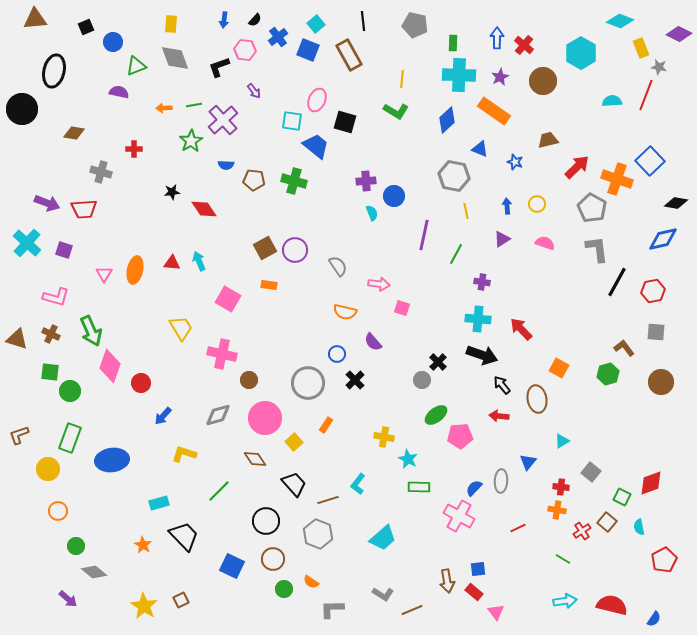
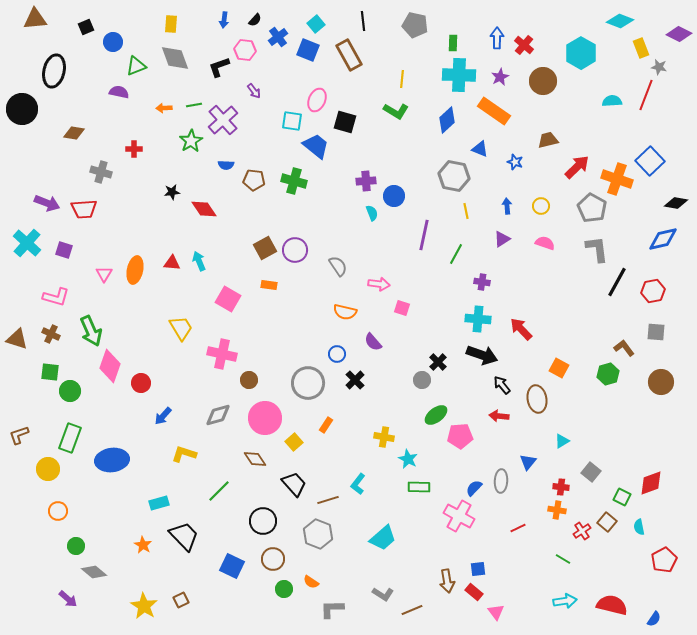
yellow circle at (537, 204): moved 4 px right, 2 px down
black circle at (266, 521): moved 3 px left
